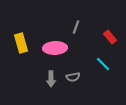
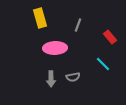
gray line: moved 2 px right, 2 px up
yellow rectangle: moved 19 px right, 25 px up
